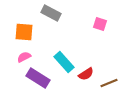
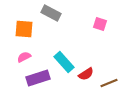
orange square: moved 3 px up
purple rectangle: rotated 50 degrees counterclockwise
